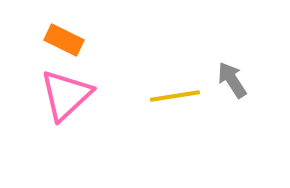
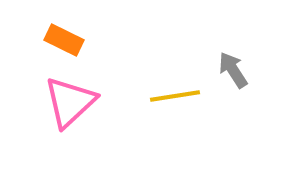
gray arrow: moved 1 px right, 10 px up
pink triangle: moved 4 px right, 7 px down
